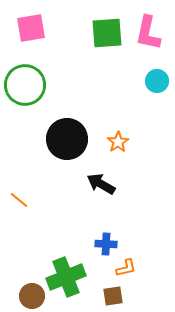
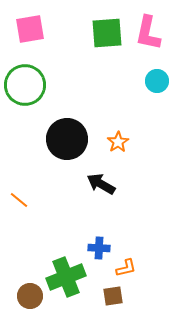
pink square: moved 1 px left, 1 px down
blue cross: moved 7 px left, 4 px down
brown circle: moved 2 px left
